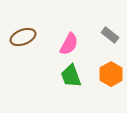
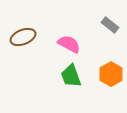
gray rectangle: moved 10 px up
pink semicircle: rotated 90 degrees counterclockwise
